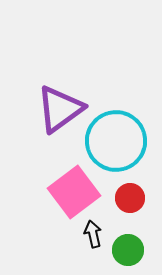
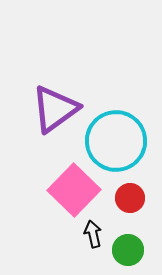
purple triangle: moved 5 px left
pink square: moved 2 px up; rotated 9 degrees counterclockwise
